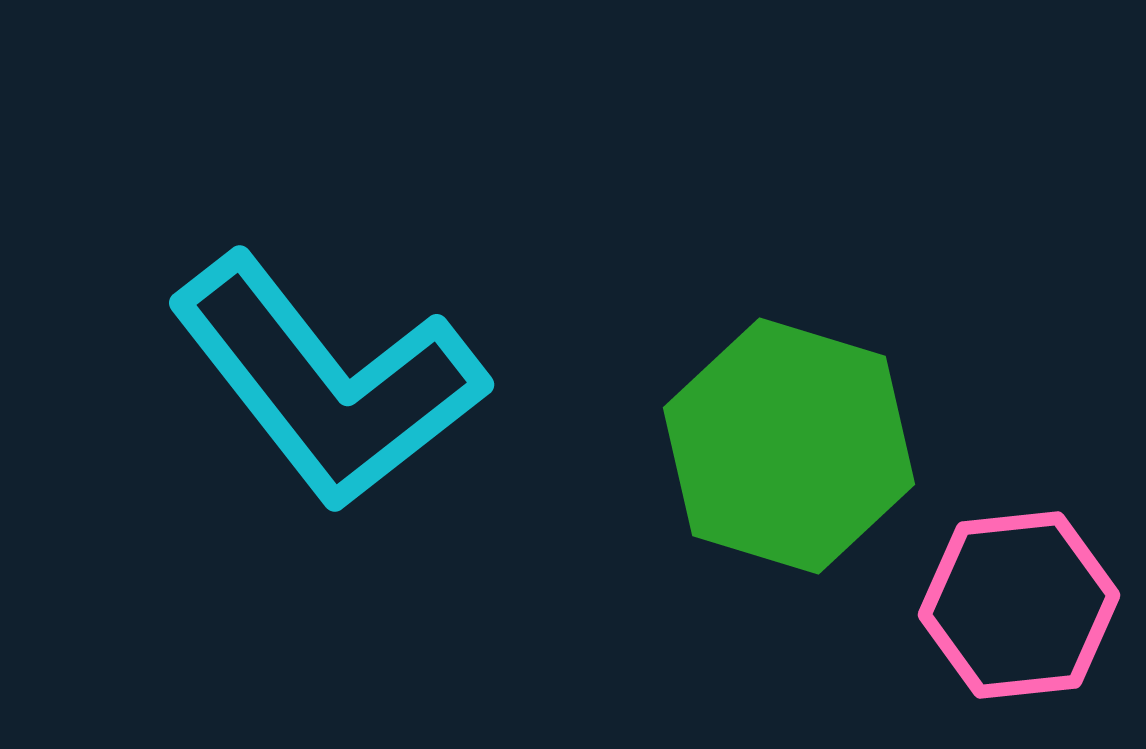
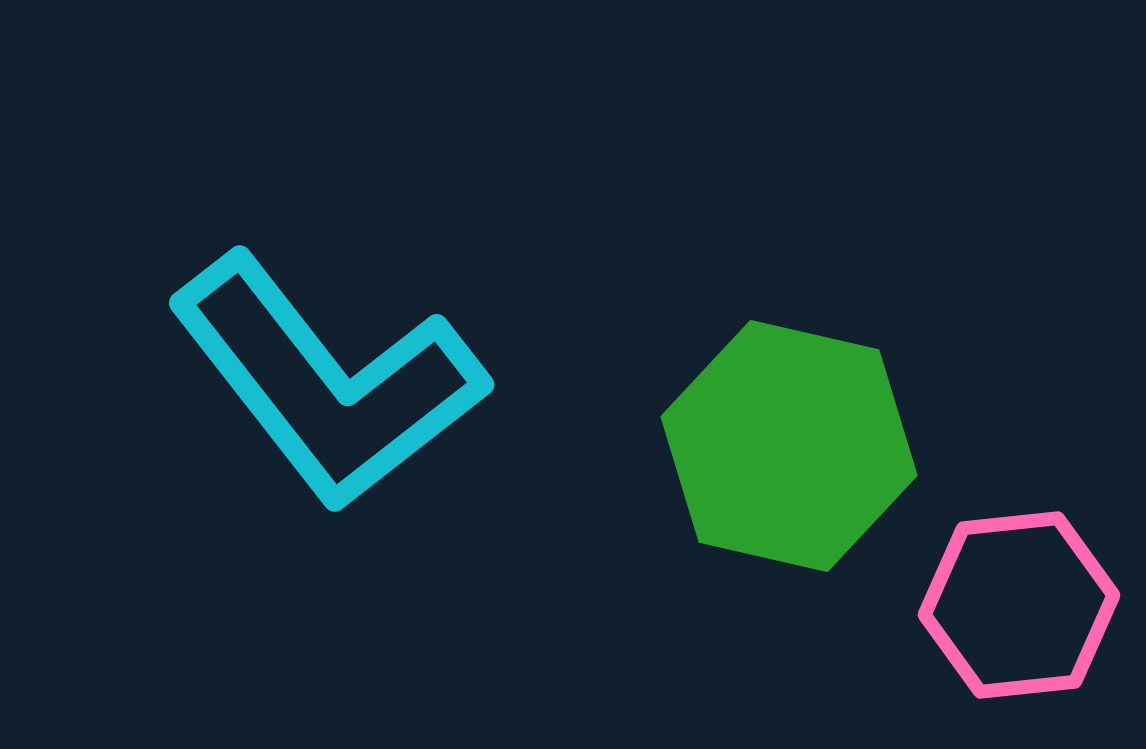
green hexagon: rotated 4 degrees counterclockwise
